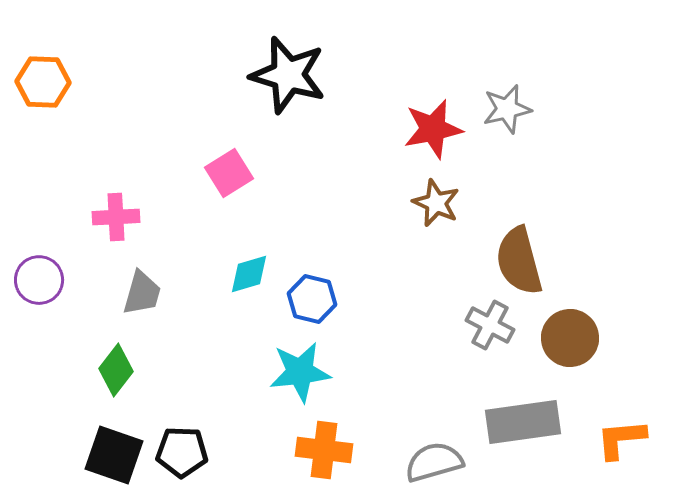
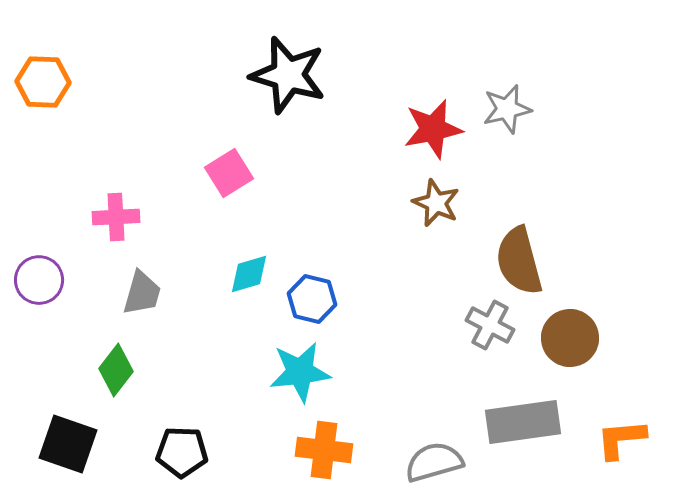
black square: moved 46 px left, 11 px up
